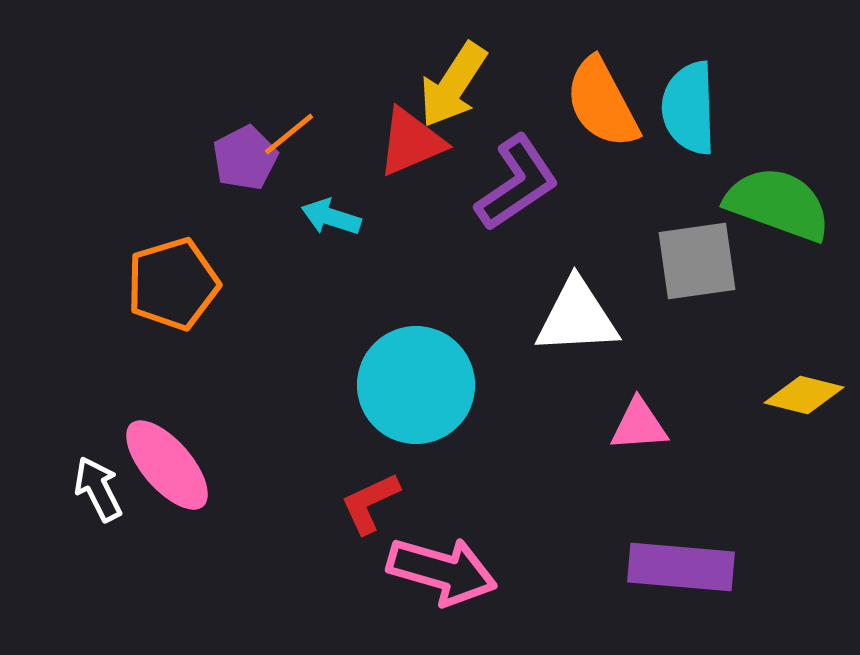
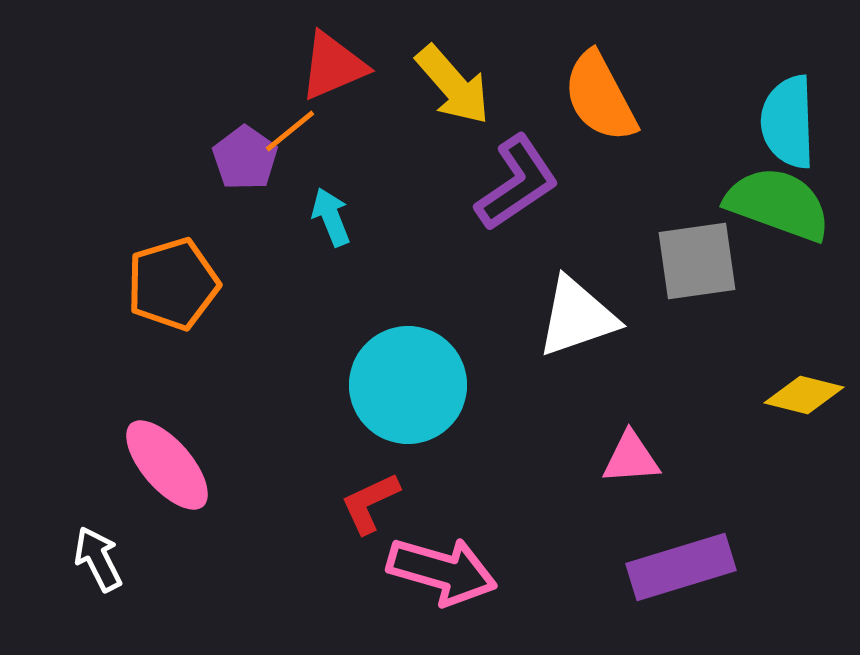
yellow arrow: rotated 74 degrees counterclockwise
orange semicircle: moved 2 px left, 6 px up
cyan semicircle: moved 99 px right, 14 px down
orange line: moved 1 px right, 3 px up
red triangle: moved 78 px left, 76 px up
purple pentagon: rotated 10 degrees counterclockwise
cyan arrow: rotated 50 degrees clockwise
white triangle: rotated 16 degrees counterclockwise
cyan circle: moved 8 px left
pink triangle: moved 8 px left, 33 px down
white arrow: moved 70 px down
purple rectangle: rotated 22 degrees counterclockwise
